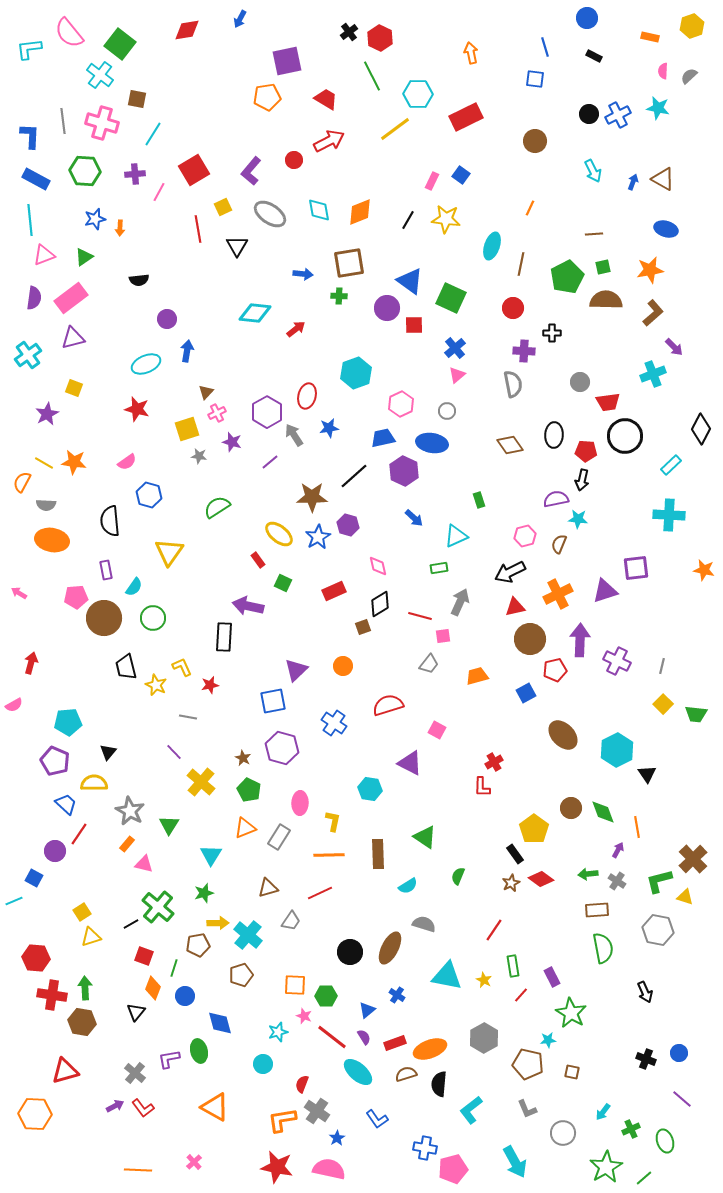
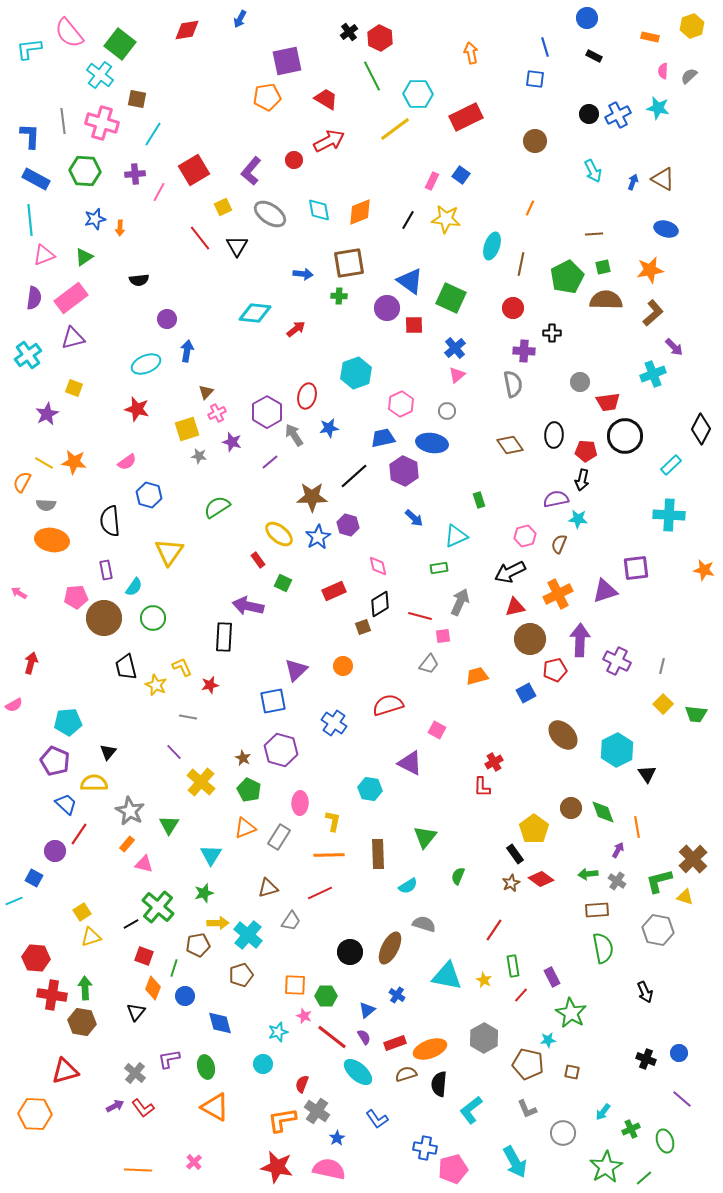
red line at (198, 229): moved 2 px right, 9 px down; rotated 28 degrees counterclockwise
purple hexagon at (282, 748): moved 1 px left, 2 px down
green triangle at (425, 837): rotated 35 degrees clockwise
green ellipse at (199, 1051): moved 7 px right, 16 px down
